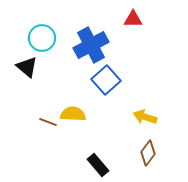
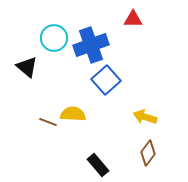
cyan circle: moved 12 px right
blue cross: rotated 8 degrees clockwise
